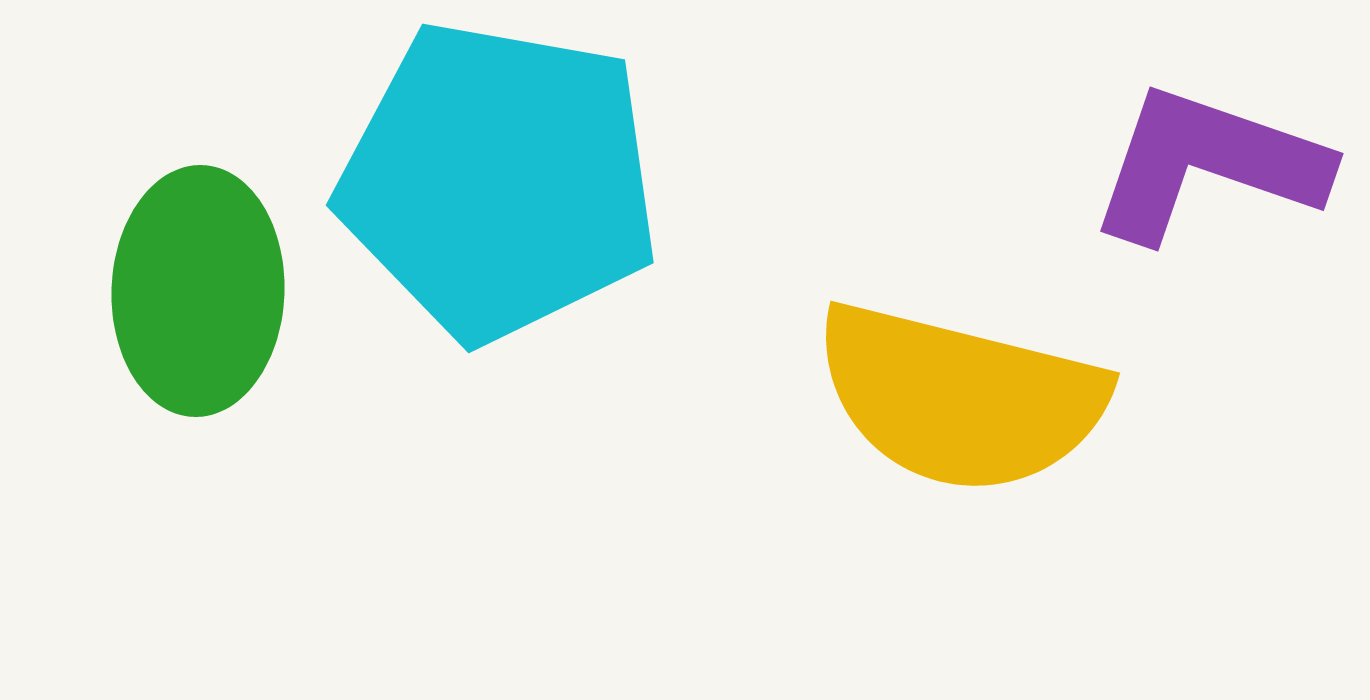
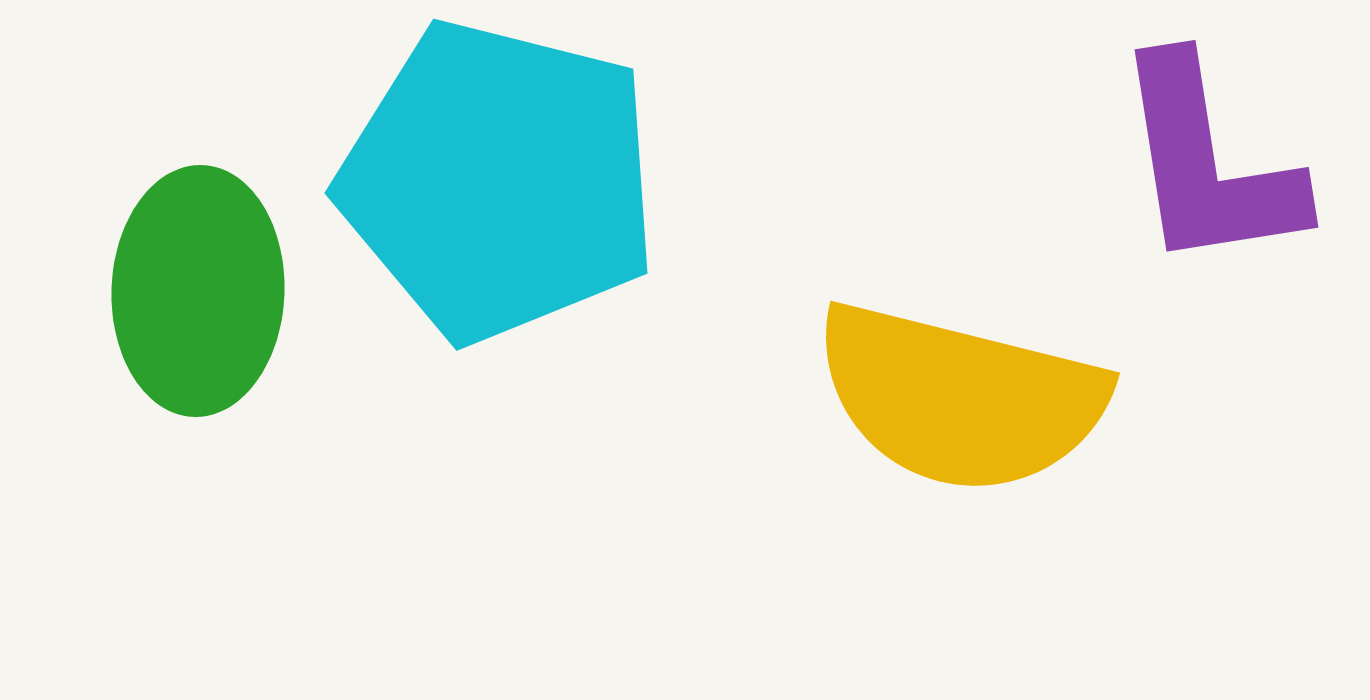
purple L-shape: rotated 118 degrees counterclockwise
cyan pentagon: rotated 4 degrees clockwise
